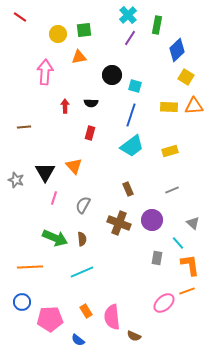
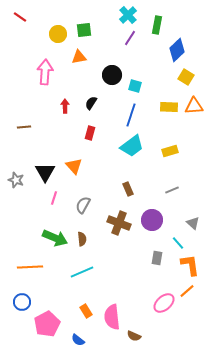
black semicircle at (91, 103): rotated 120 degrees clockwise
orange line at (187, 291): rotated 21 degrees counterclockwise
pink pentagon at (50, 319): moved 3 px left, 5 px down; rotated 25 degrees counterclockwise
